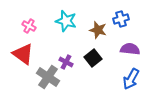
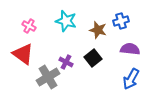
blue cross: moved 2 px down
gray cross: rotated 25 degrees clockwise
